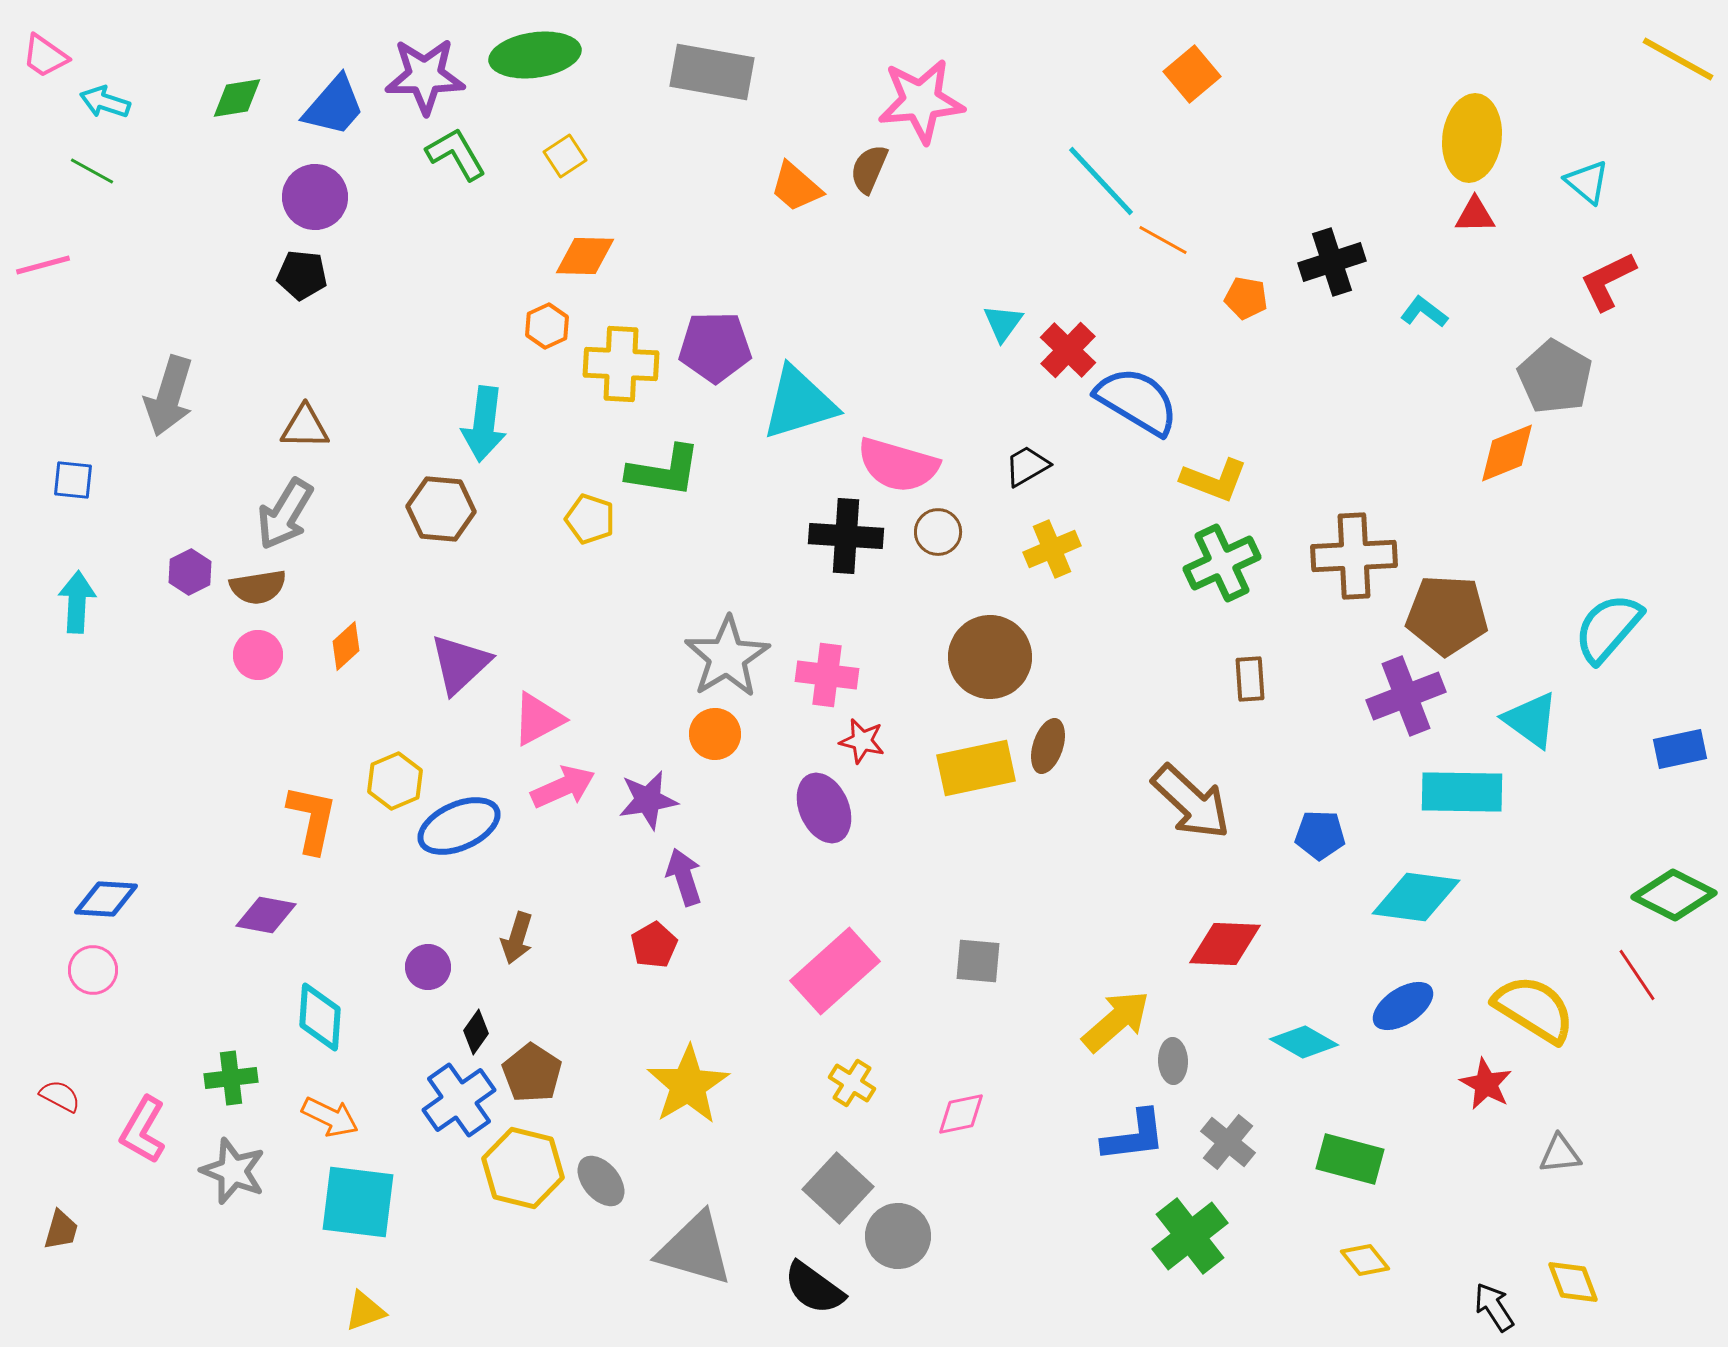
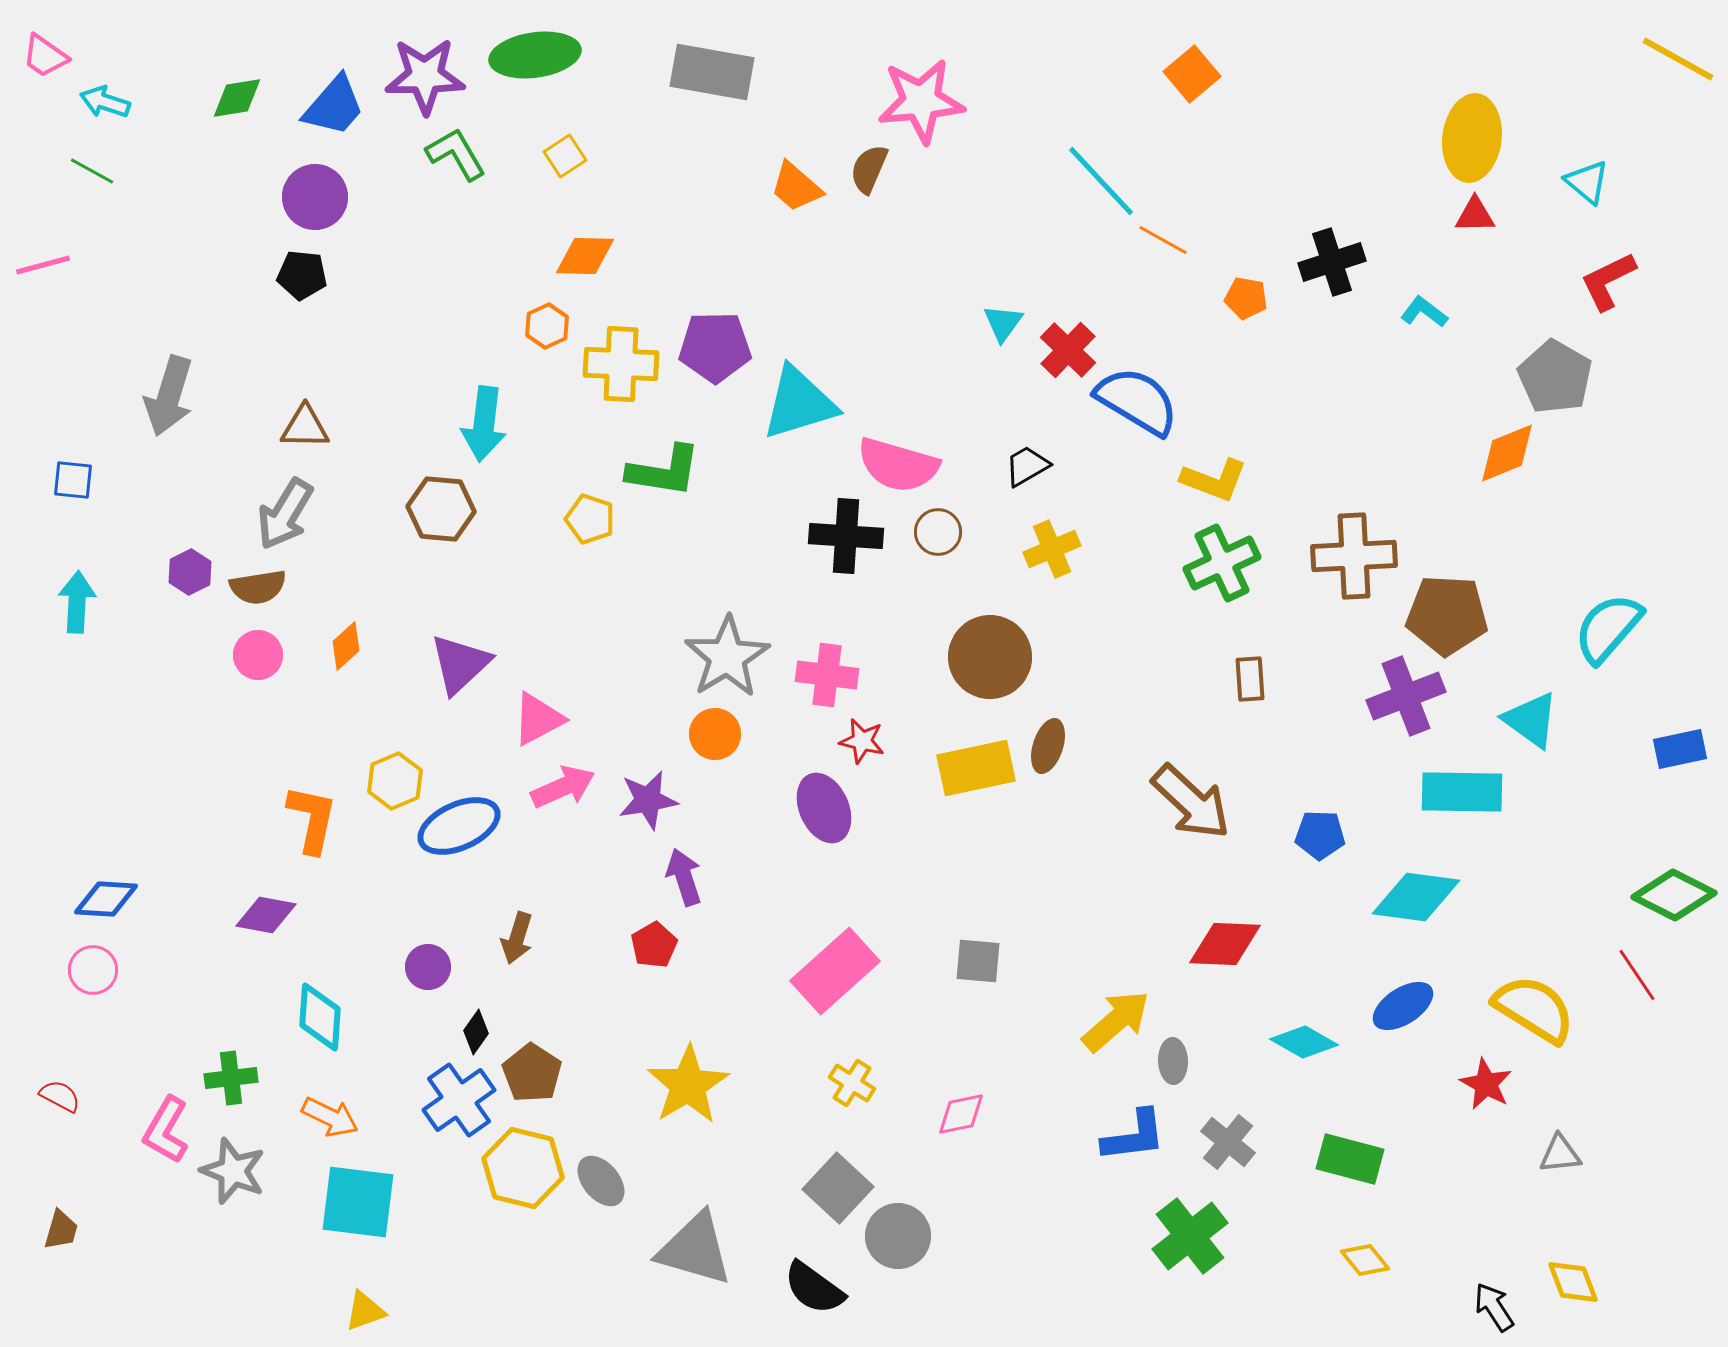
pink L-shape at (143, 1130): moved 23 px right
